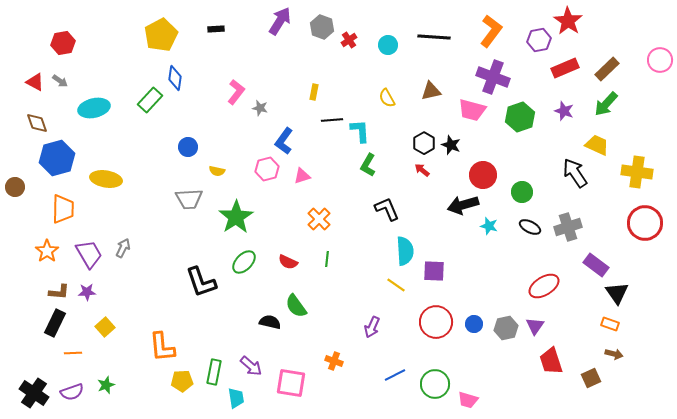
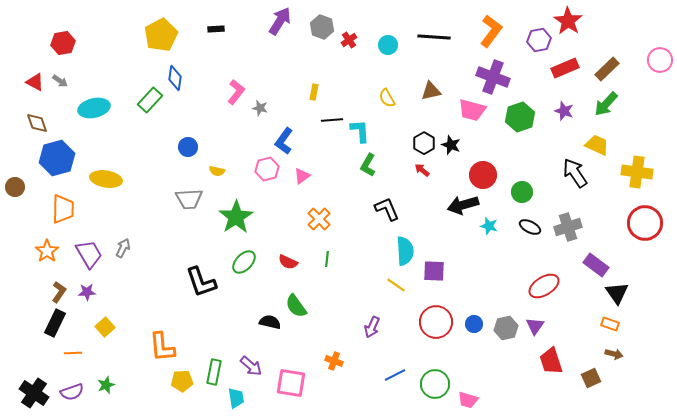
pink triangle at (302, 176): rotated 18 degrees counterclockwise
brown L-shape at (59, 292): rotated 60 degrees counterclockwise
